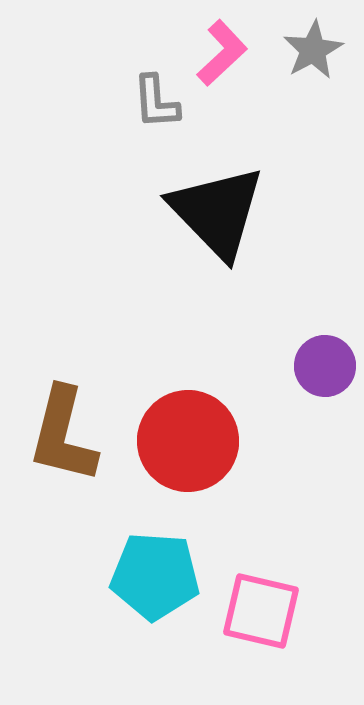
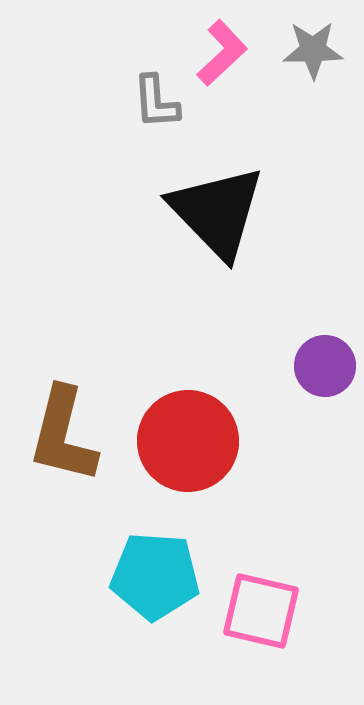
gray star: rotated 28 degrees clockwise
